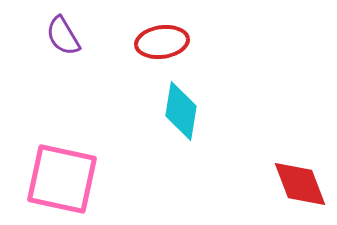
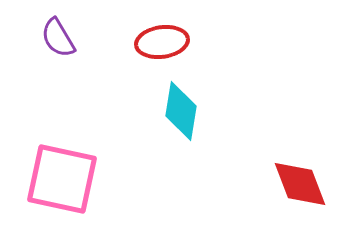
purple semicircle: moved 5 px left, 2 px down
